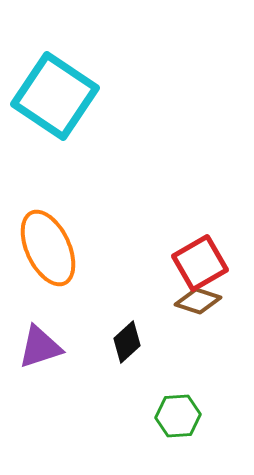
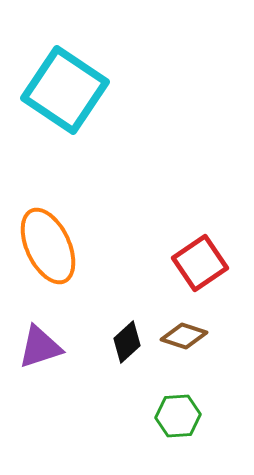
cyan square: moved 10 px right, 6 px up
orange ellipse: moved 2 px up
red square: rotated 4 degrees counterclockwise
brown diamond: moved 14 px left, 35 px down
